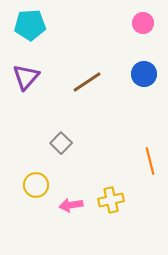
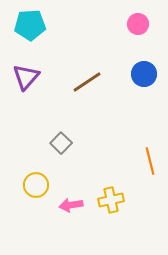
pink circle: moved 5 px left, 1 px down
